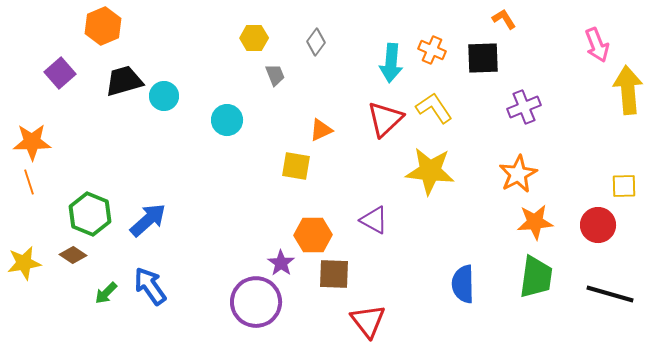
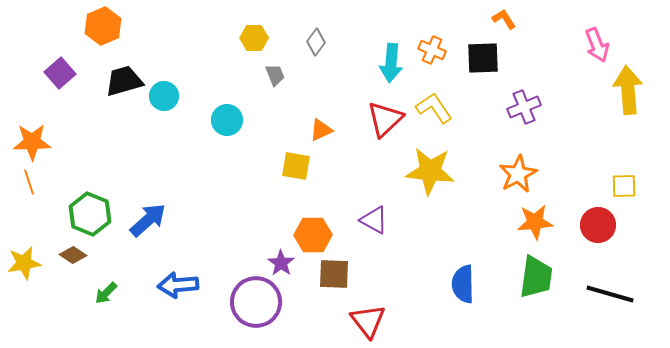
blue arrow at (150, 286): moved 28 px right, 1 px up; rotated 60 degrees counterclockwise
